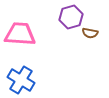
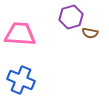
blue cross: rotated 8 degrees counterclockwise
